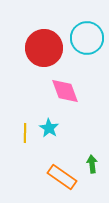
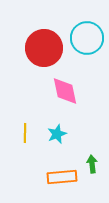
pink diamond: rotated 8 degrees clockwise
cyan star: moved 8 px right, 6 px down; rotated 18 degrees clockwise
orange rectangle: rotated 40 degrees counterclockwise
